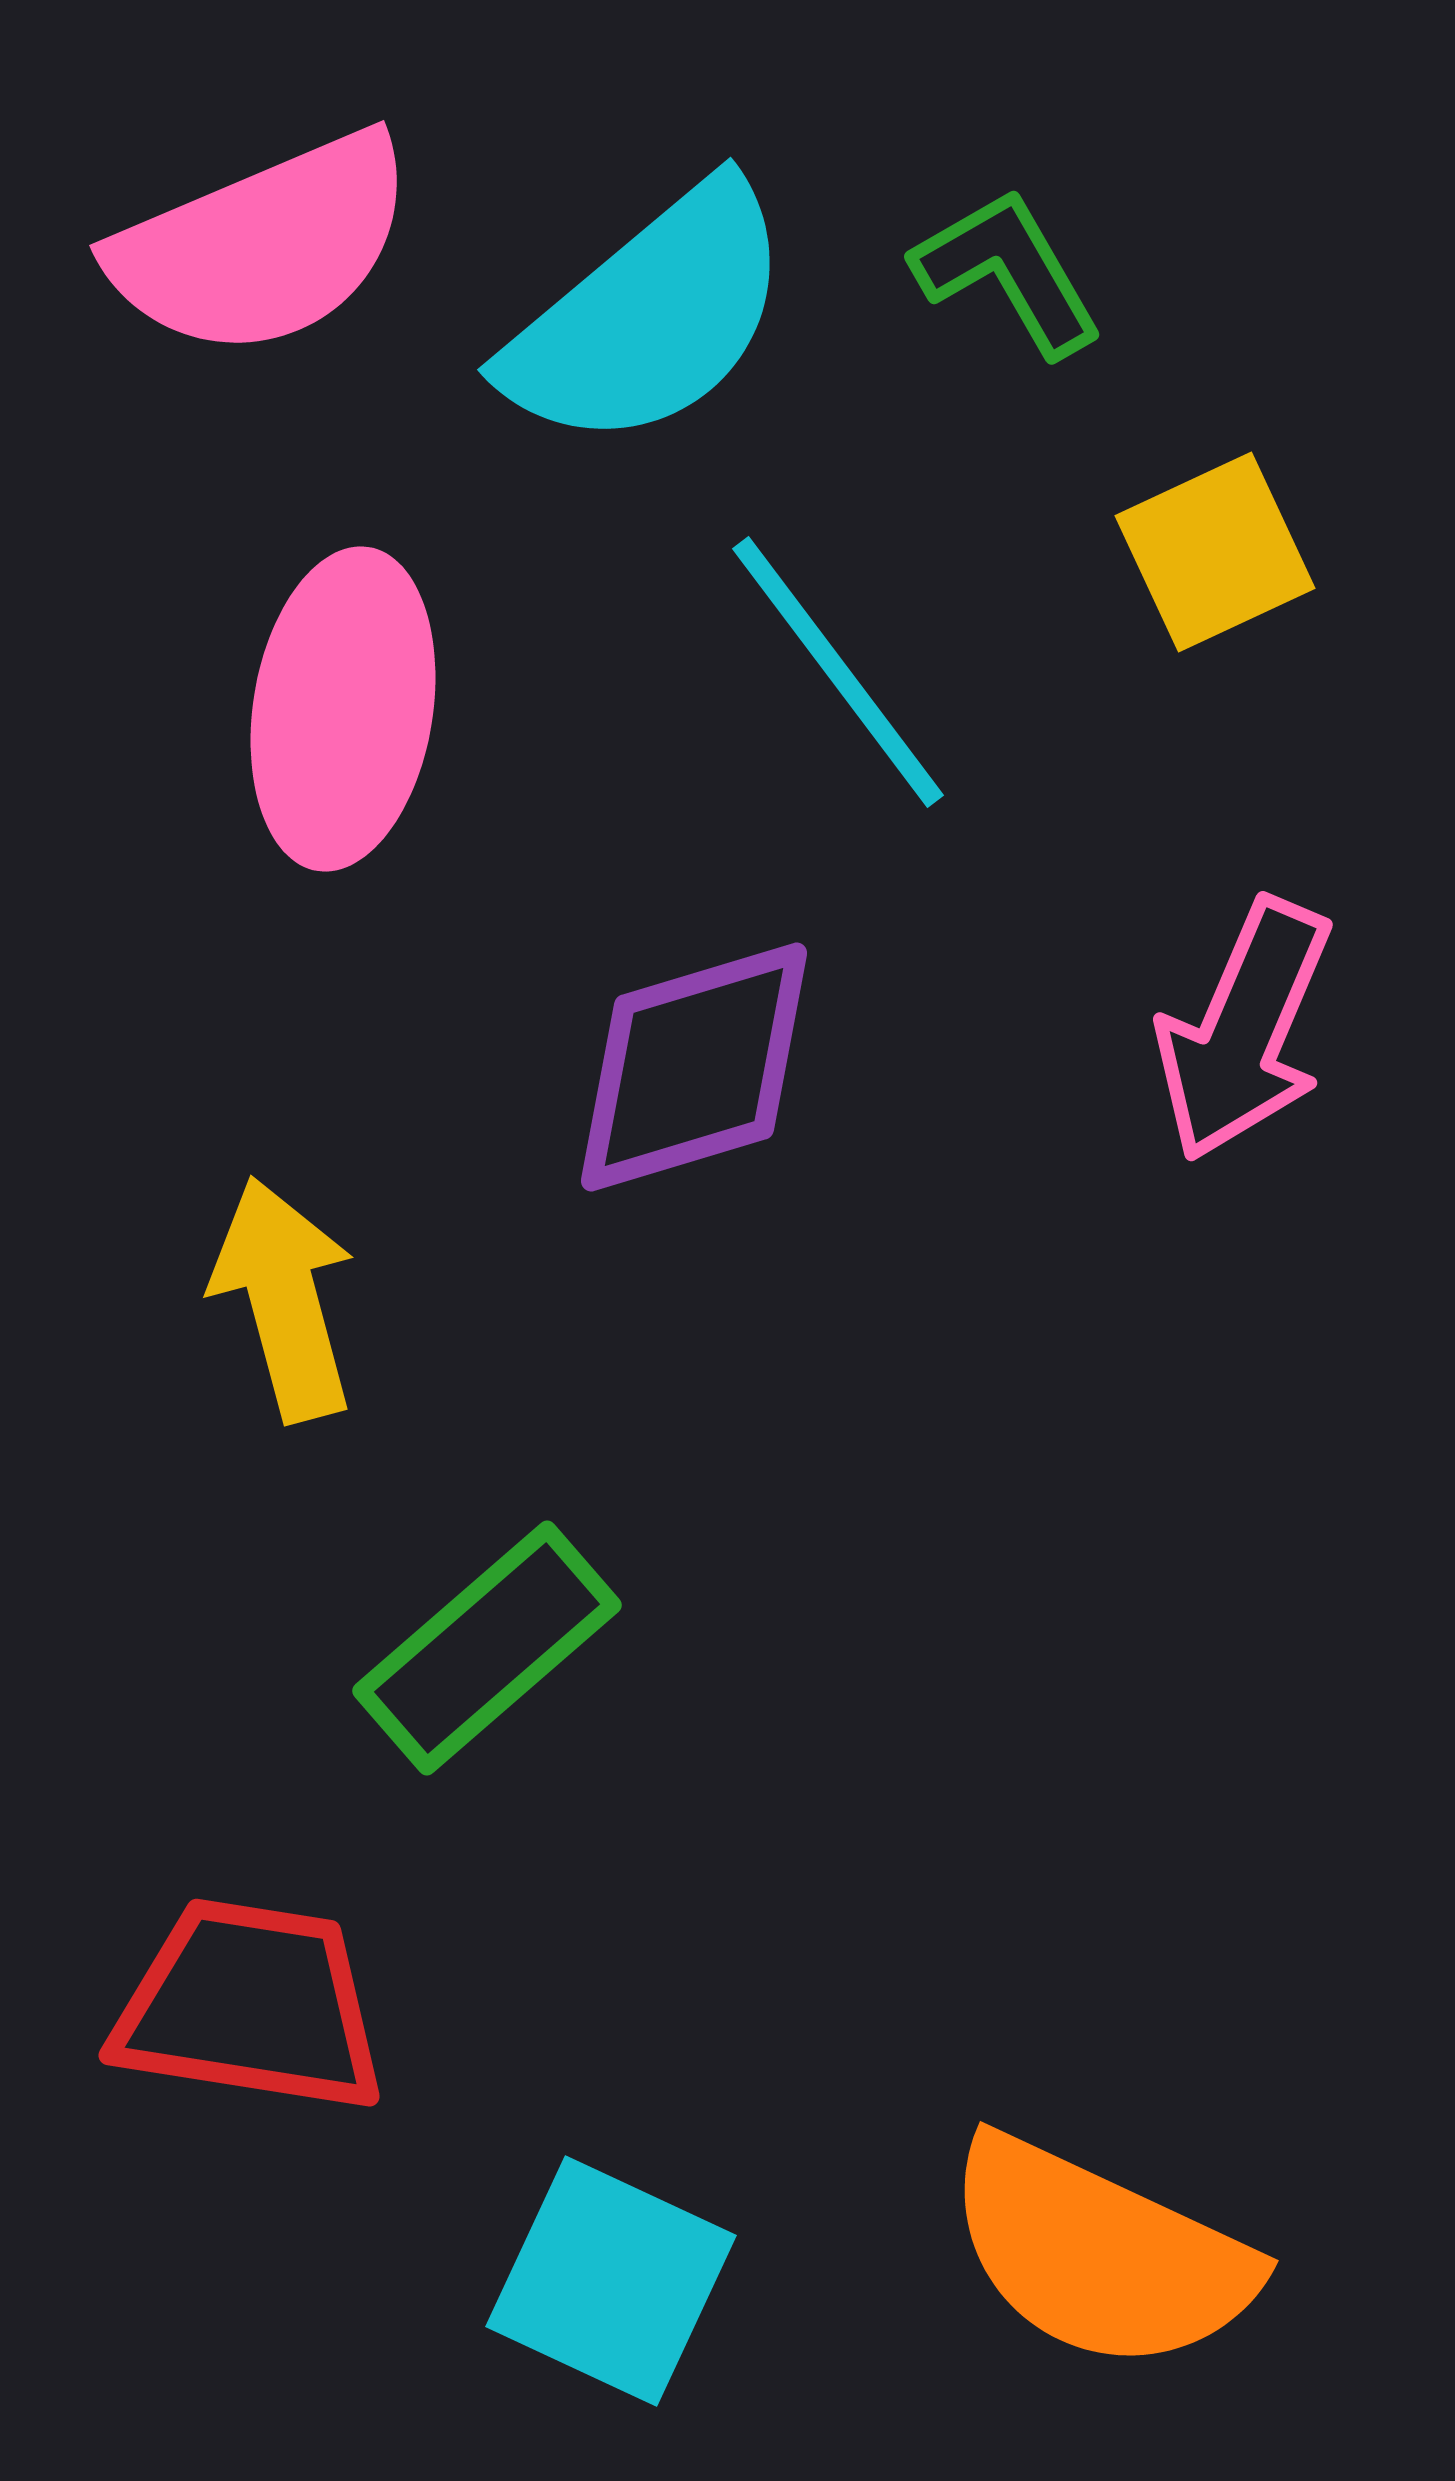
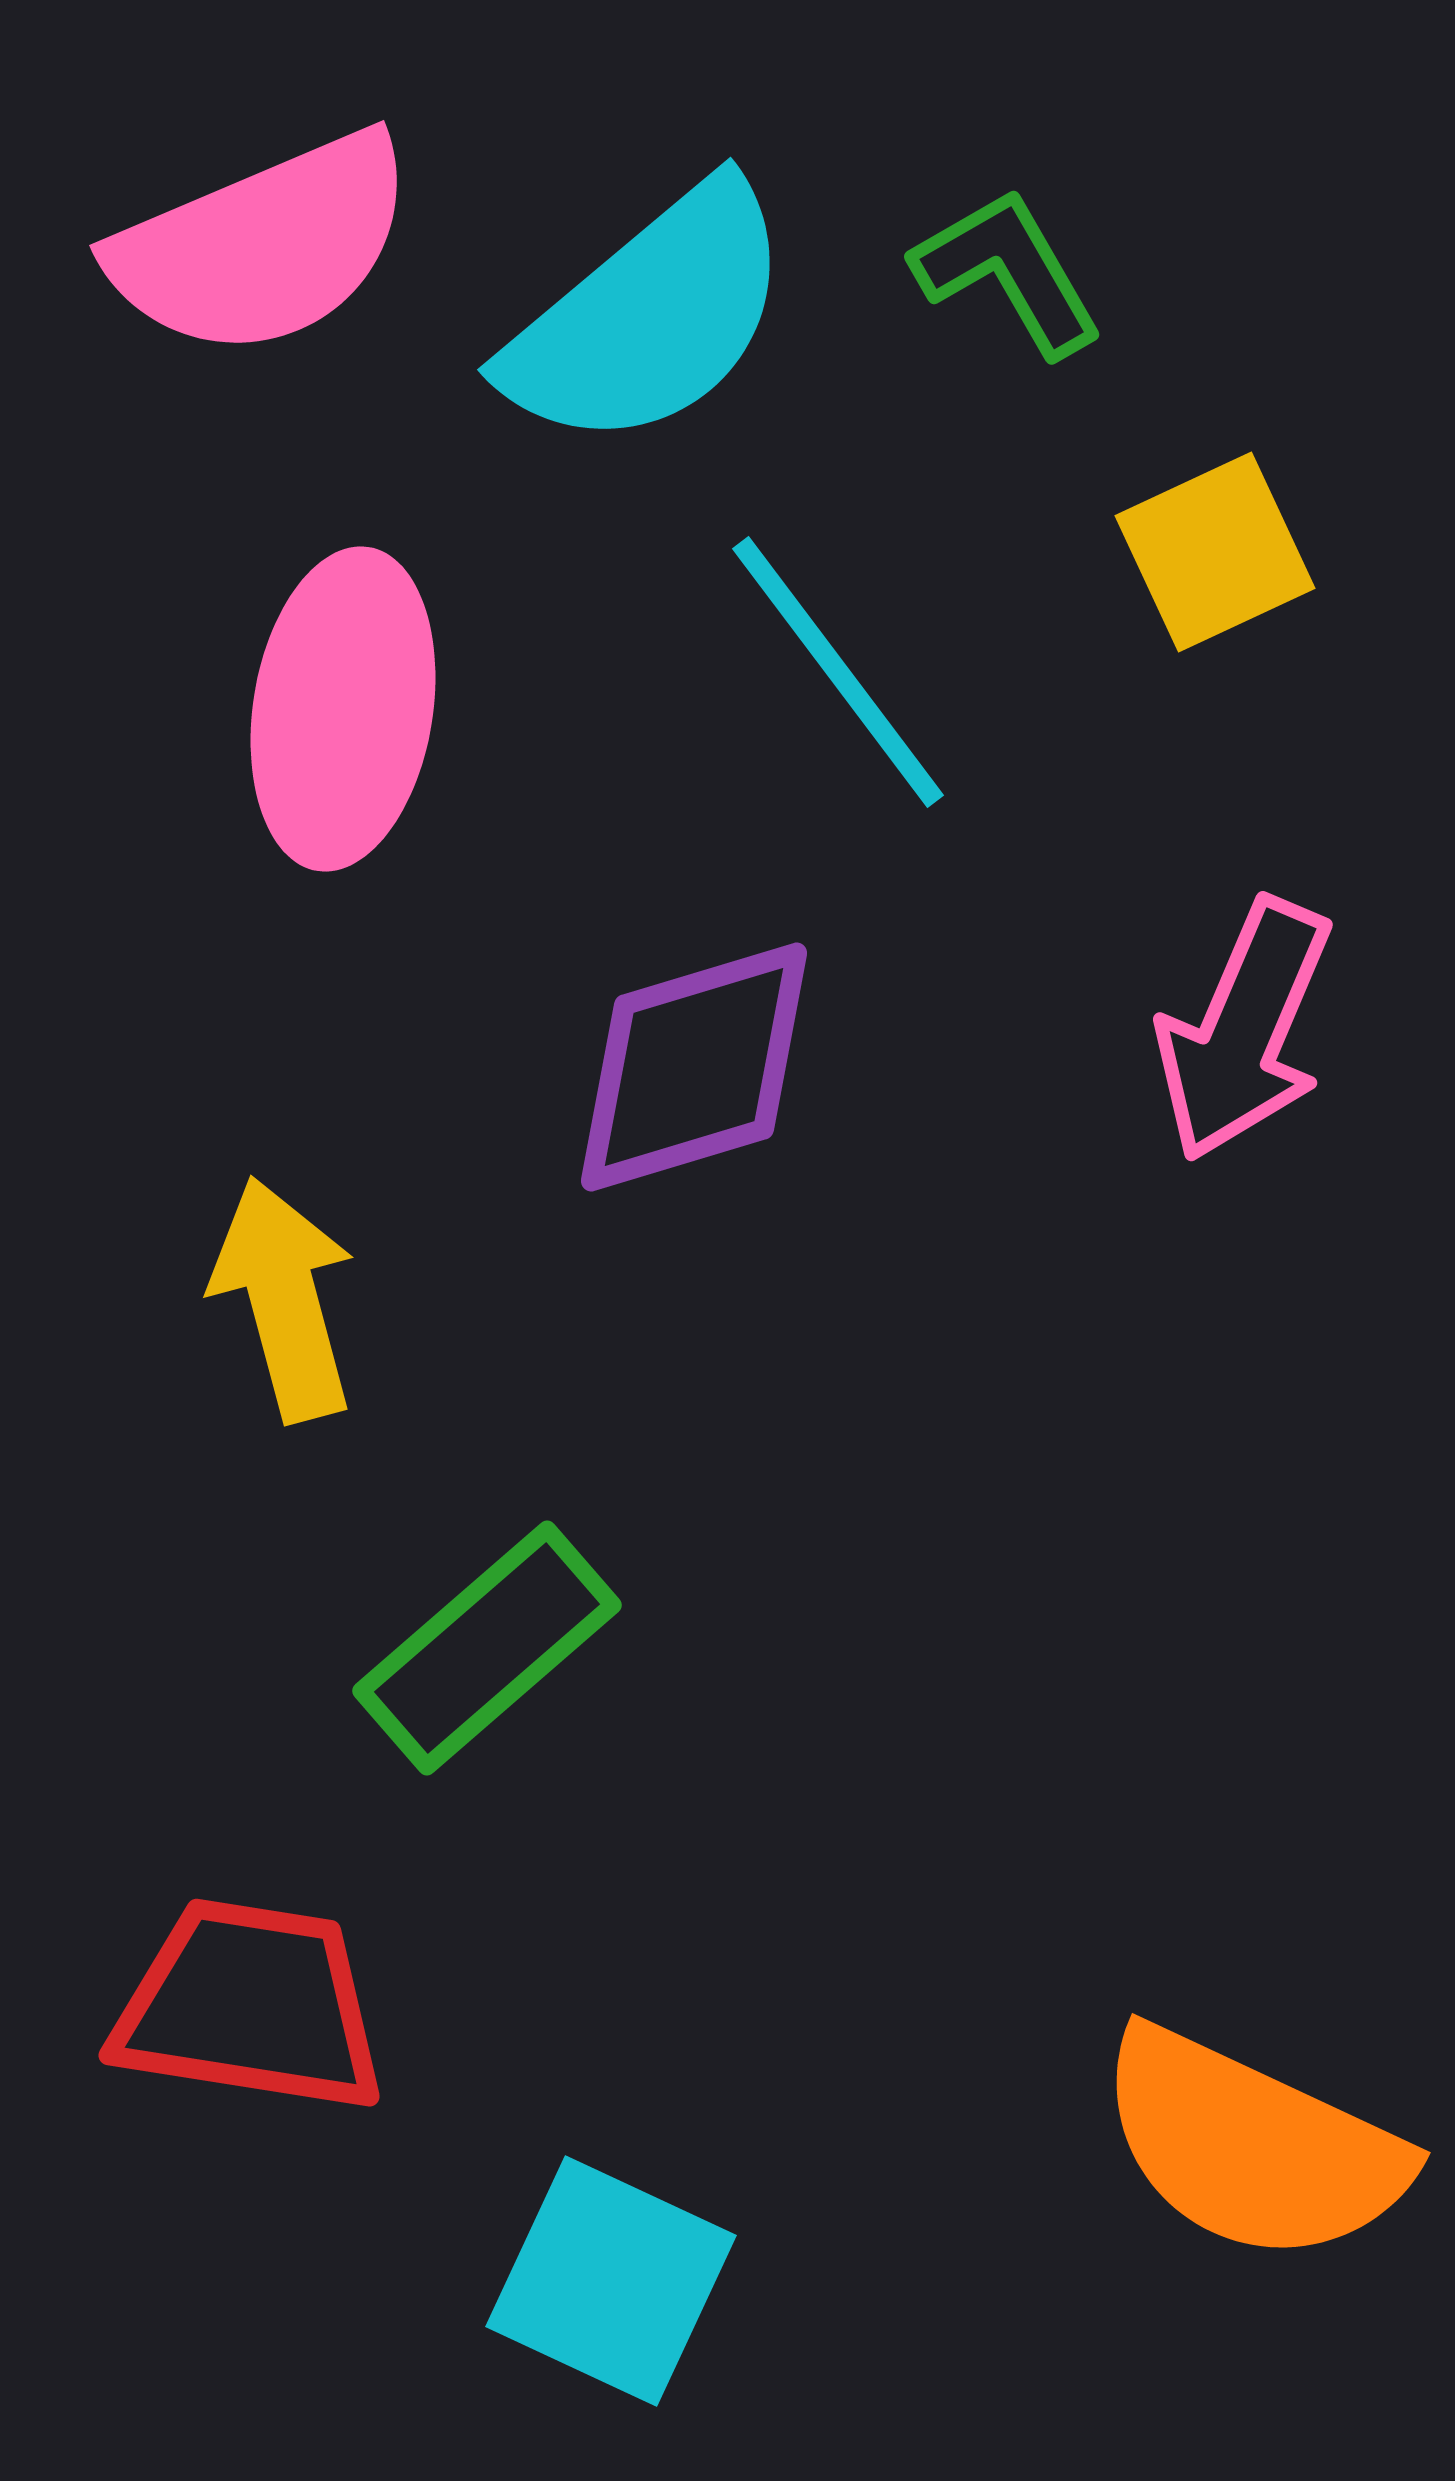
orange semicircle: moved 152 px right, 108 px up
